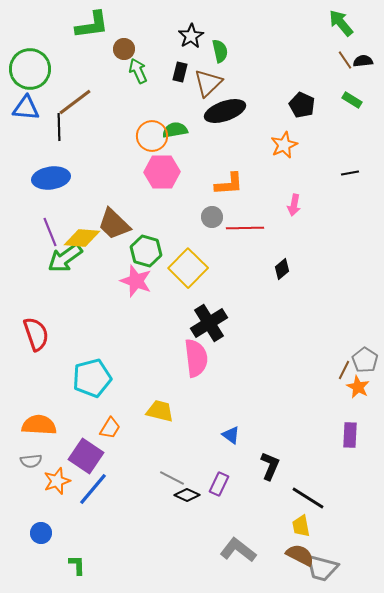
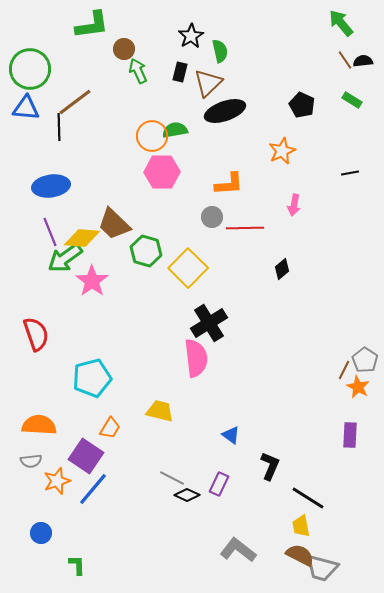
orange star at (284, 145): moved 2 px left, 6 px down
blue ellipse at (51, 178): moved 8 px down
pink star at (136, 281): moved 44 px left; rotated 16 degrees clockwise
